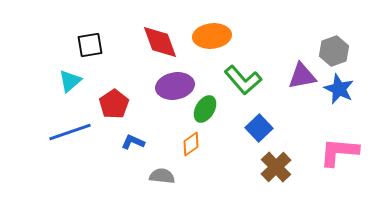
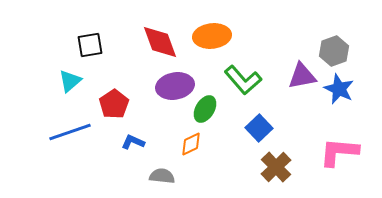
orange diamond: rotated 10 degrees clockwise
